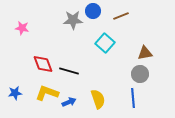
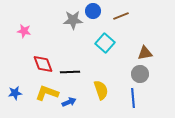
pink star: moved 2 px right, 3 px down
black line: moved 1 px right, 1 px down; rotated 18 degrees counterclockwise
yellow semicircle: moved 3 px right, 9 px up
